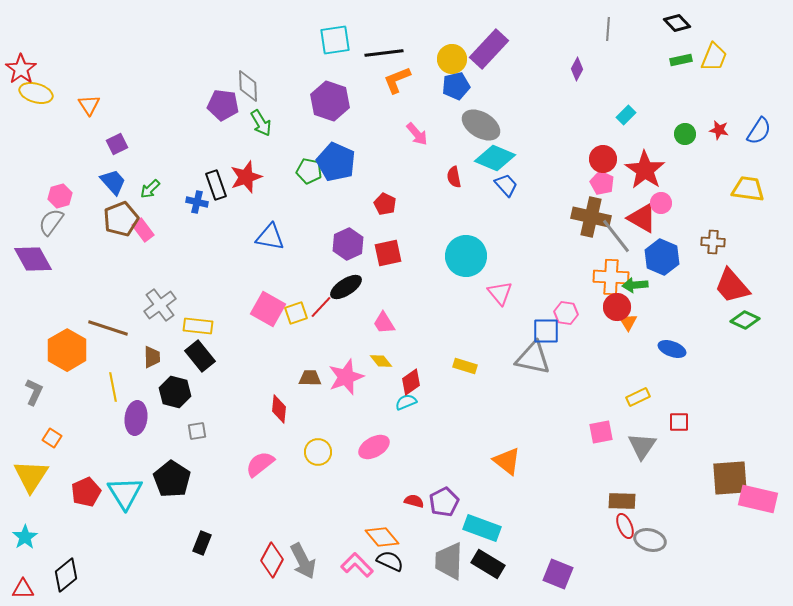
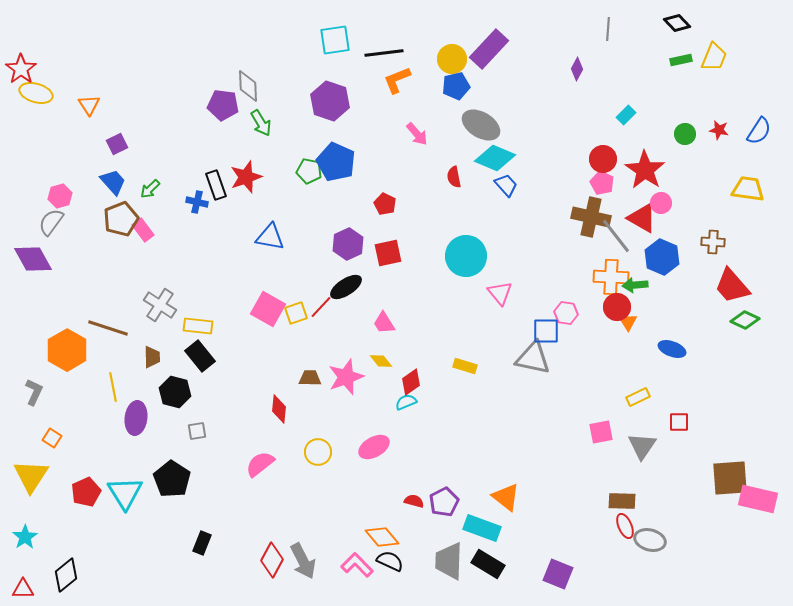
gray cross at (160, 305): rotated 20 degrees counterclockwise
orange triangle at (507, 461): moved 1 px left, 36 px down
